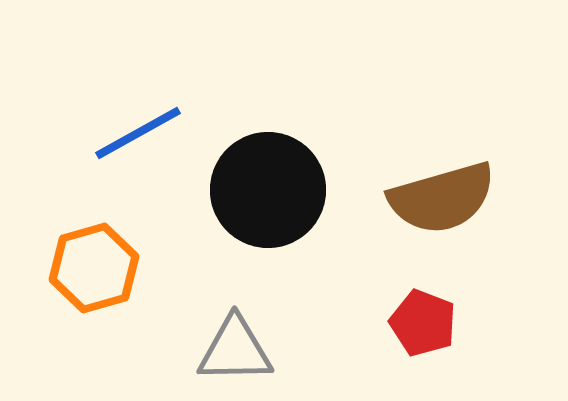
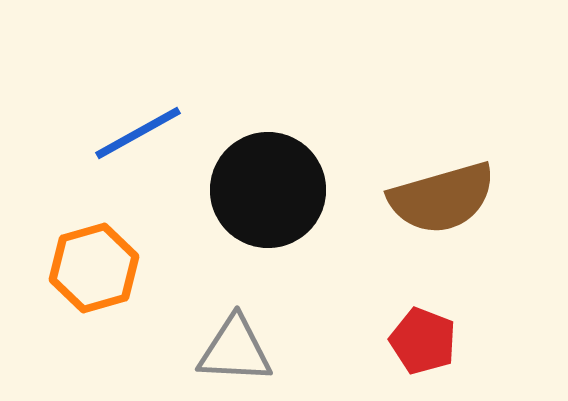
red pentagon: moved 18 px down
gray triangle: rotated 4 degrees clockwise
